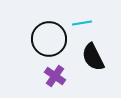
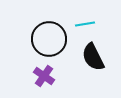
cyan line: moved 3 px right, 1 px down
purple cross: moved 11 px left
